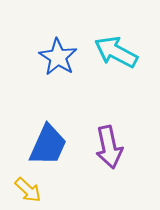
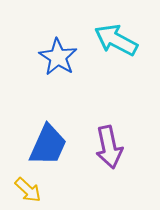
cyan arrow: moved 12 px up
